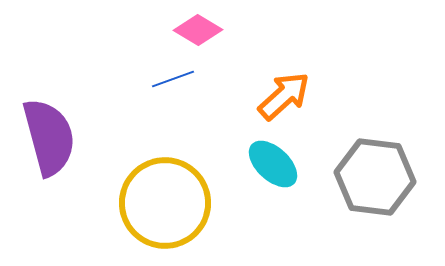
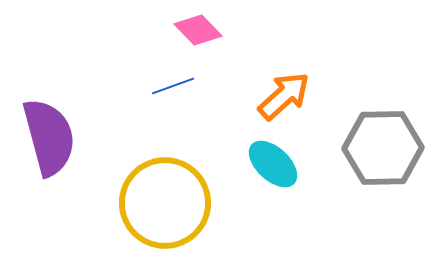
pink diamond: rotated 15 degrees clockwise
blue line: moved 7 px down
gray hexagon: moved 8 px right, 29 px up; rotated 8 degrees counterclockwise
